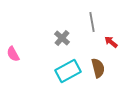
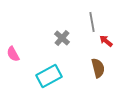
red arrow: moved 5 px left, 1 px up
cyan rectangle: moved 19 px left, 5 px down
